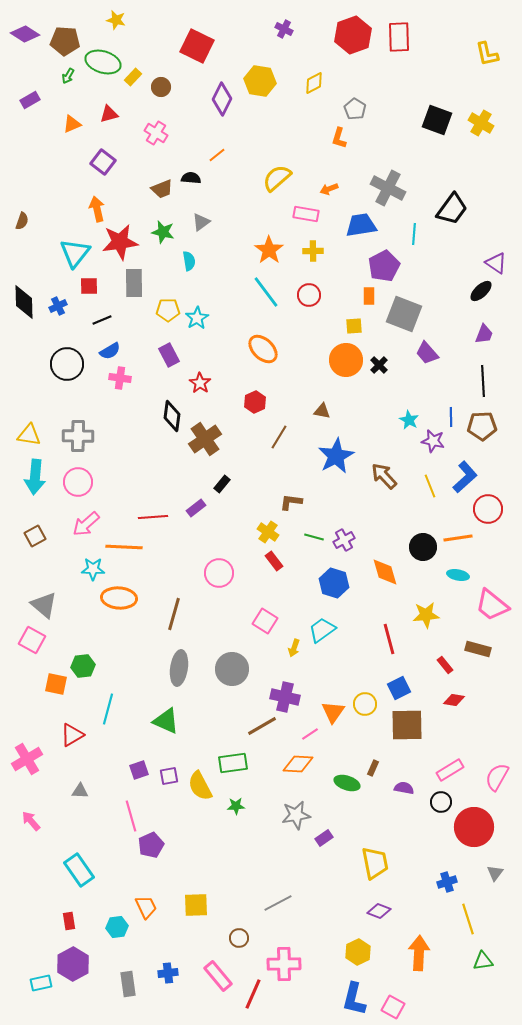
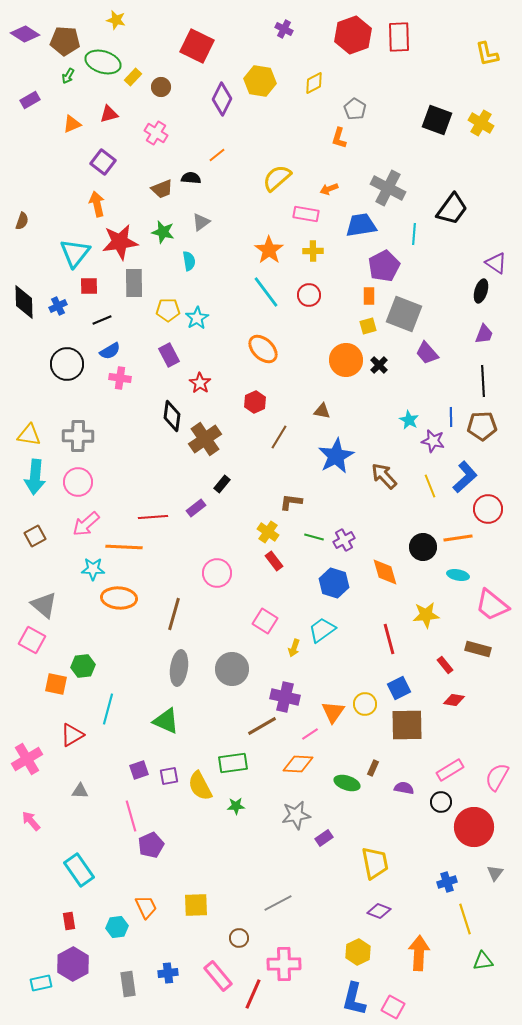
orange arrow at (97, 209): moved 5 px up
black ellipse at (481, 291): rotated 30 degrees counterclockwise
yellow square at (354, 326): moved 14 px right; rotated 12 degrees counterclockwise
pink circle at (219, 573): moved 2 px left
yellow line at (468, 919): moved 3 px left
